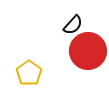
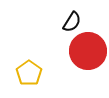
black semicircle: moved 1 px left, 3 px up; rotated 10 degrees counterclockwise
